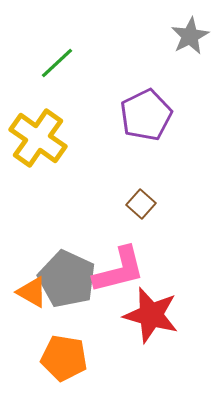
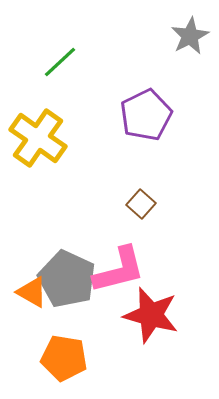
green line: moved 3 px right, 1 px up
